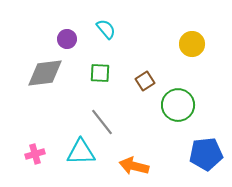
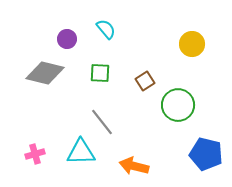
gray diamond: rotated 21 degrees clockwise
blue pentagon: rotated 20 degrees clockwise
